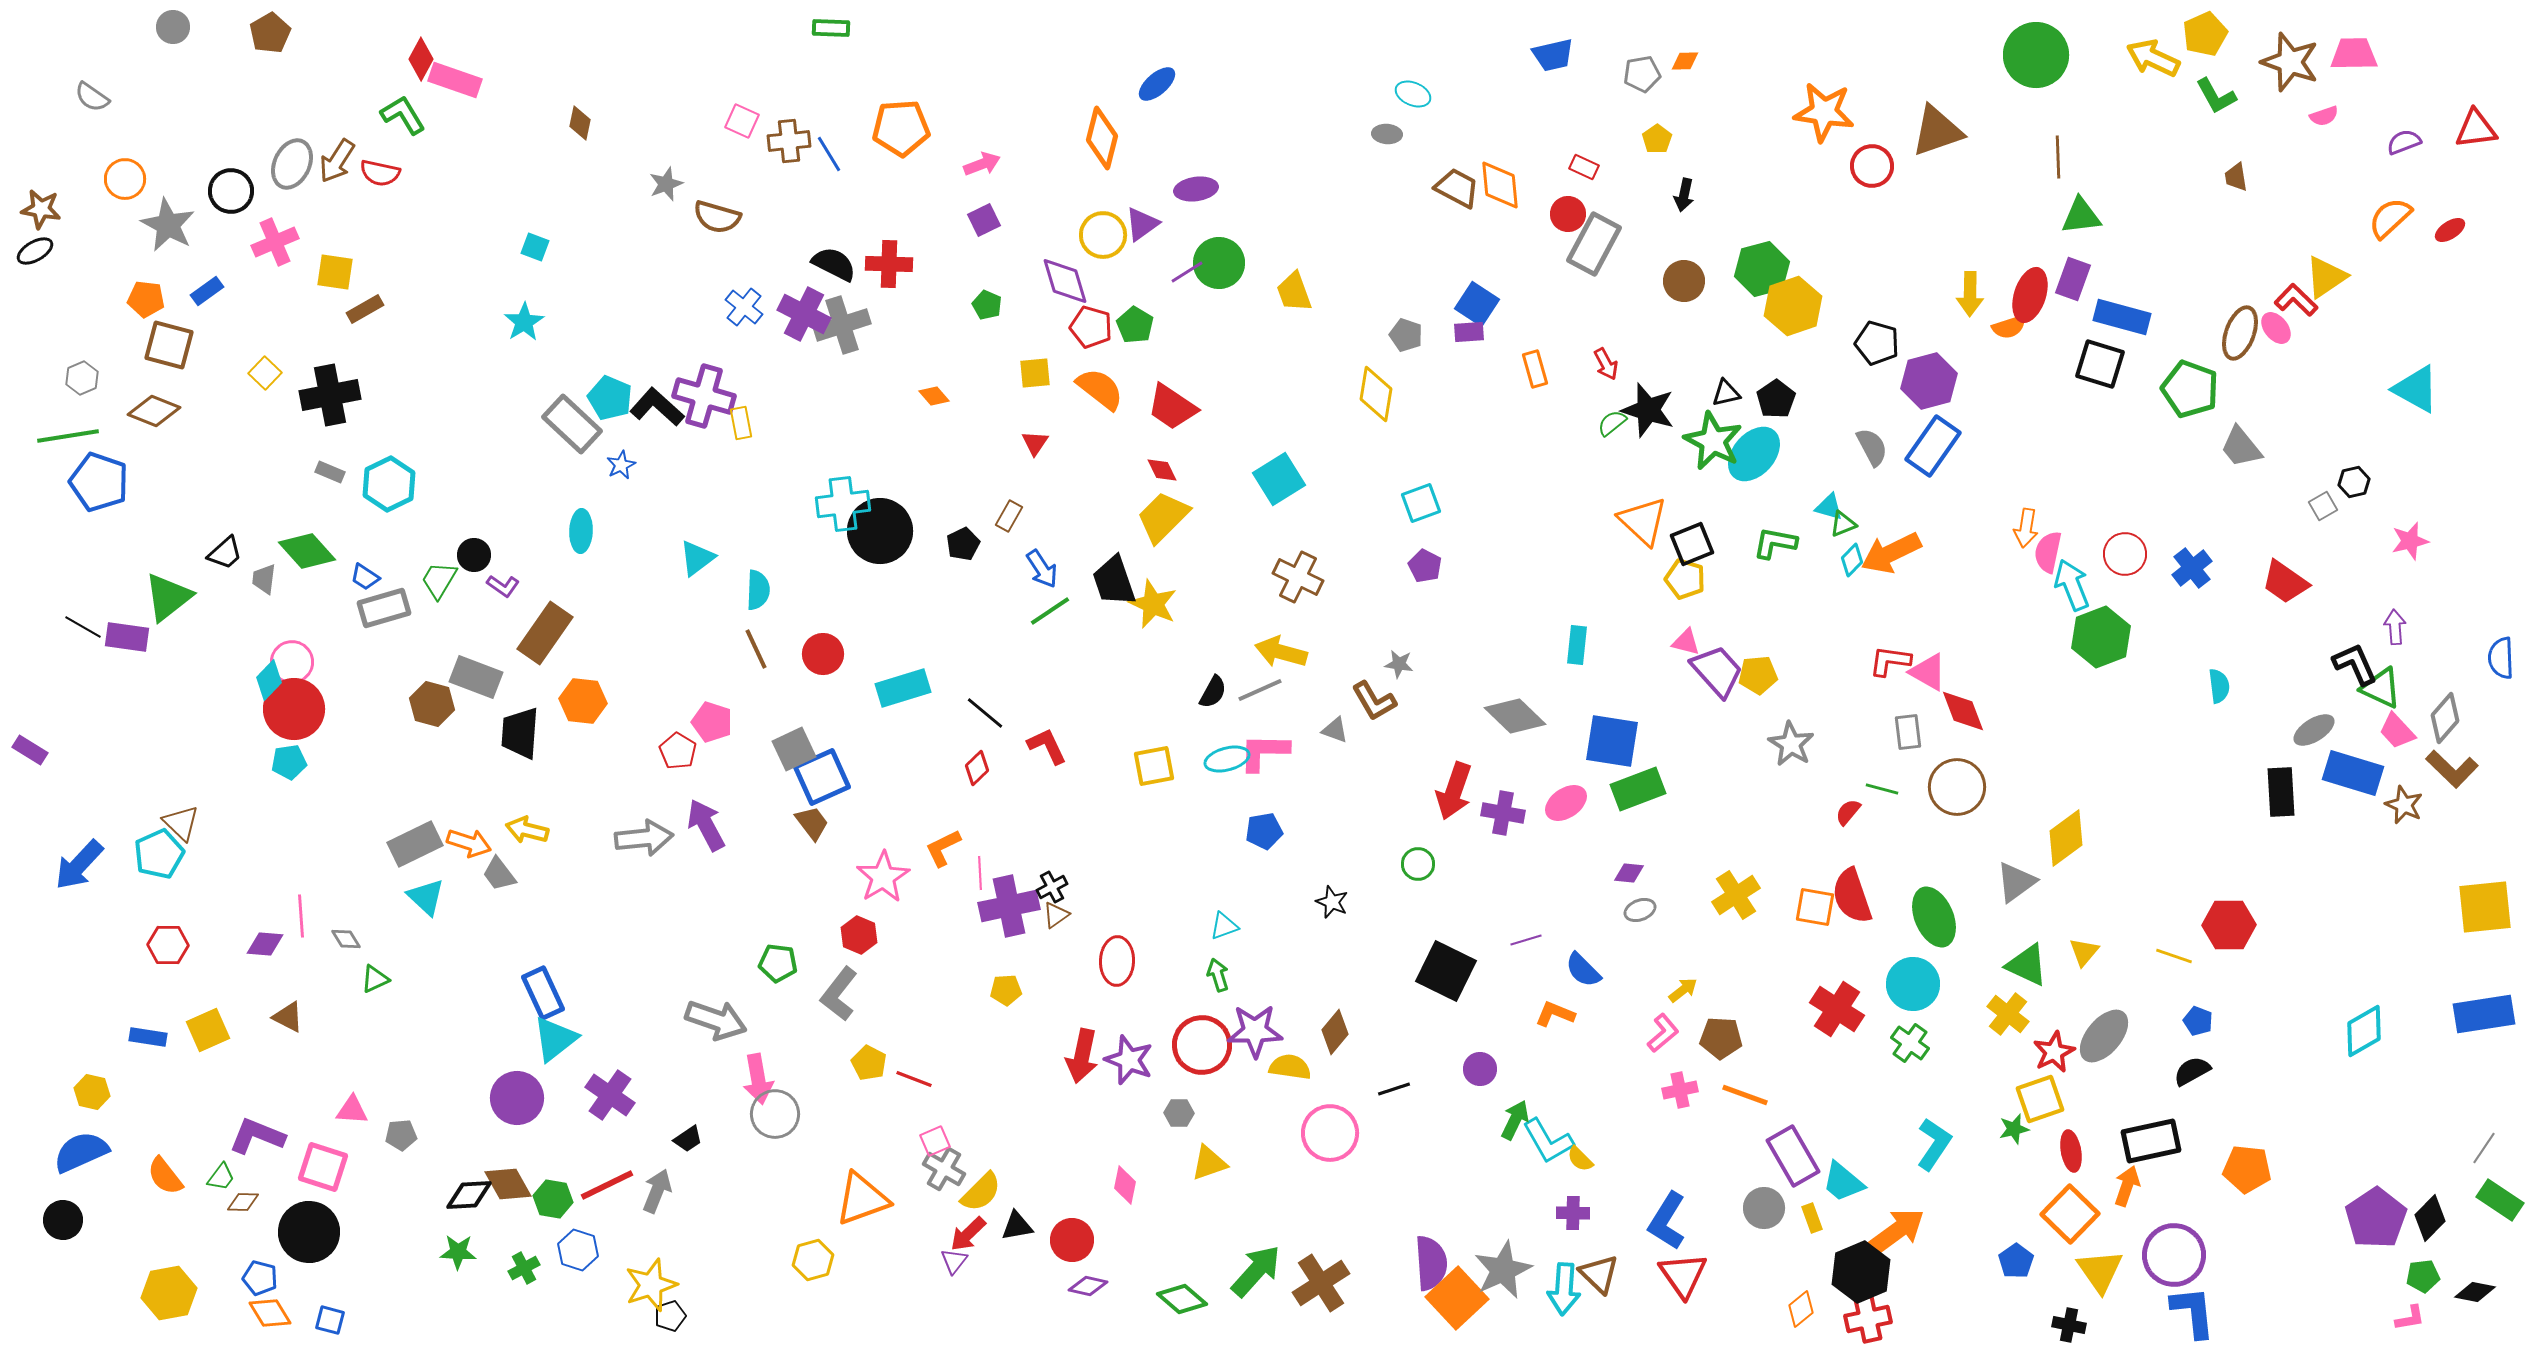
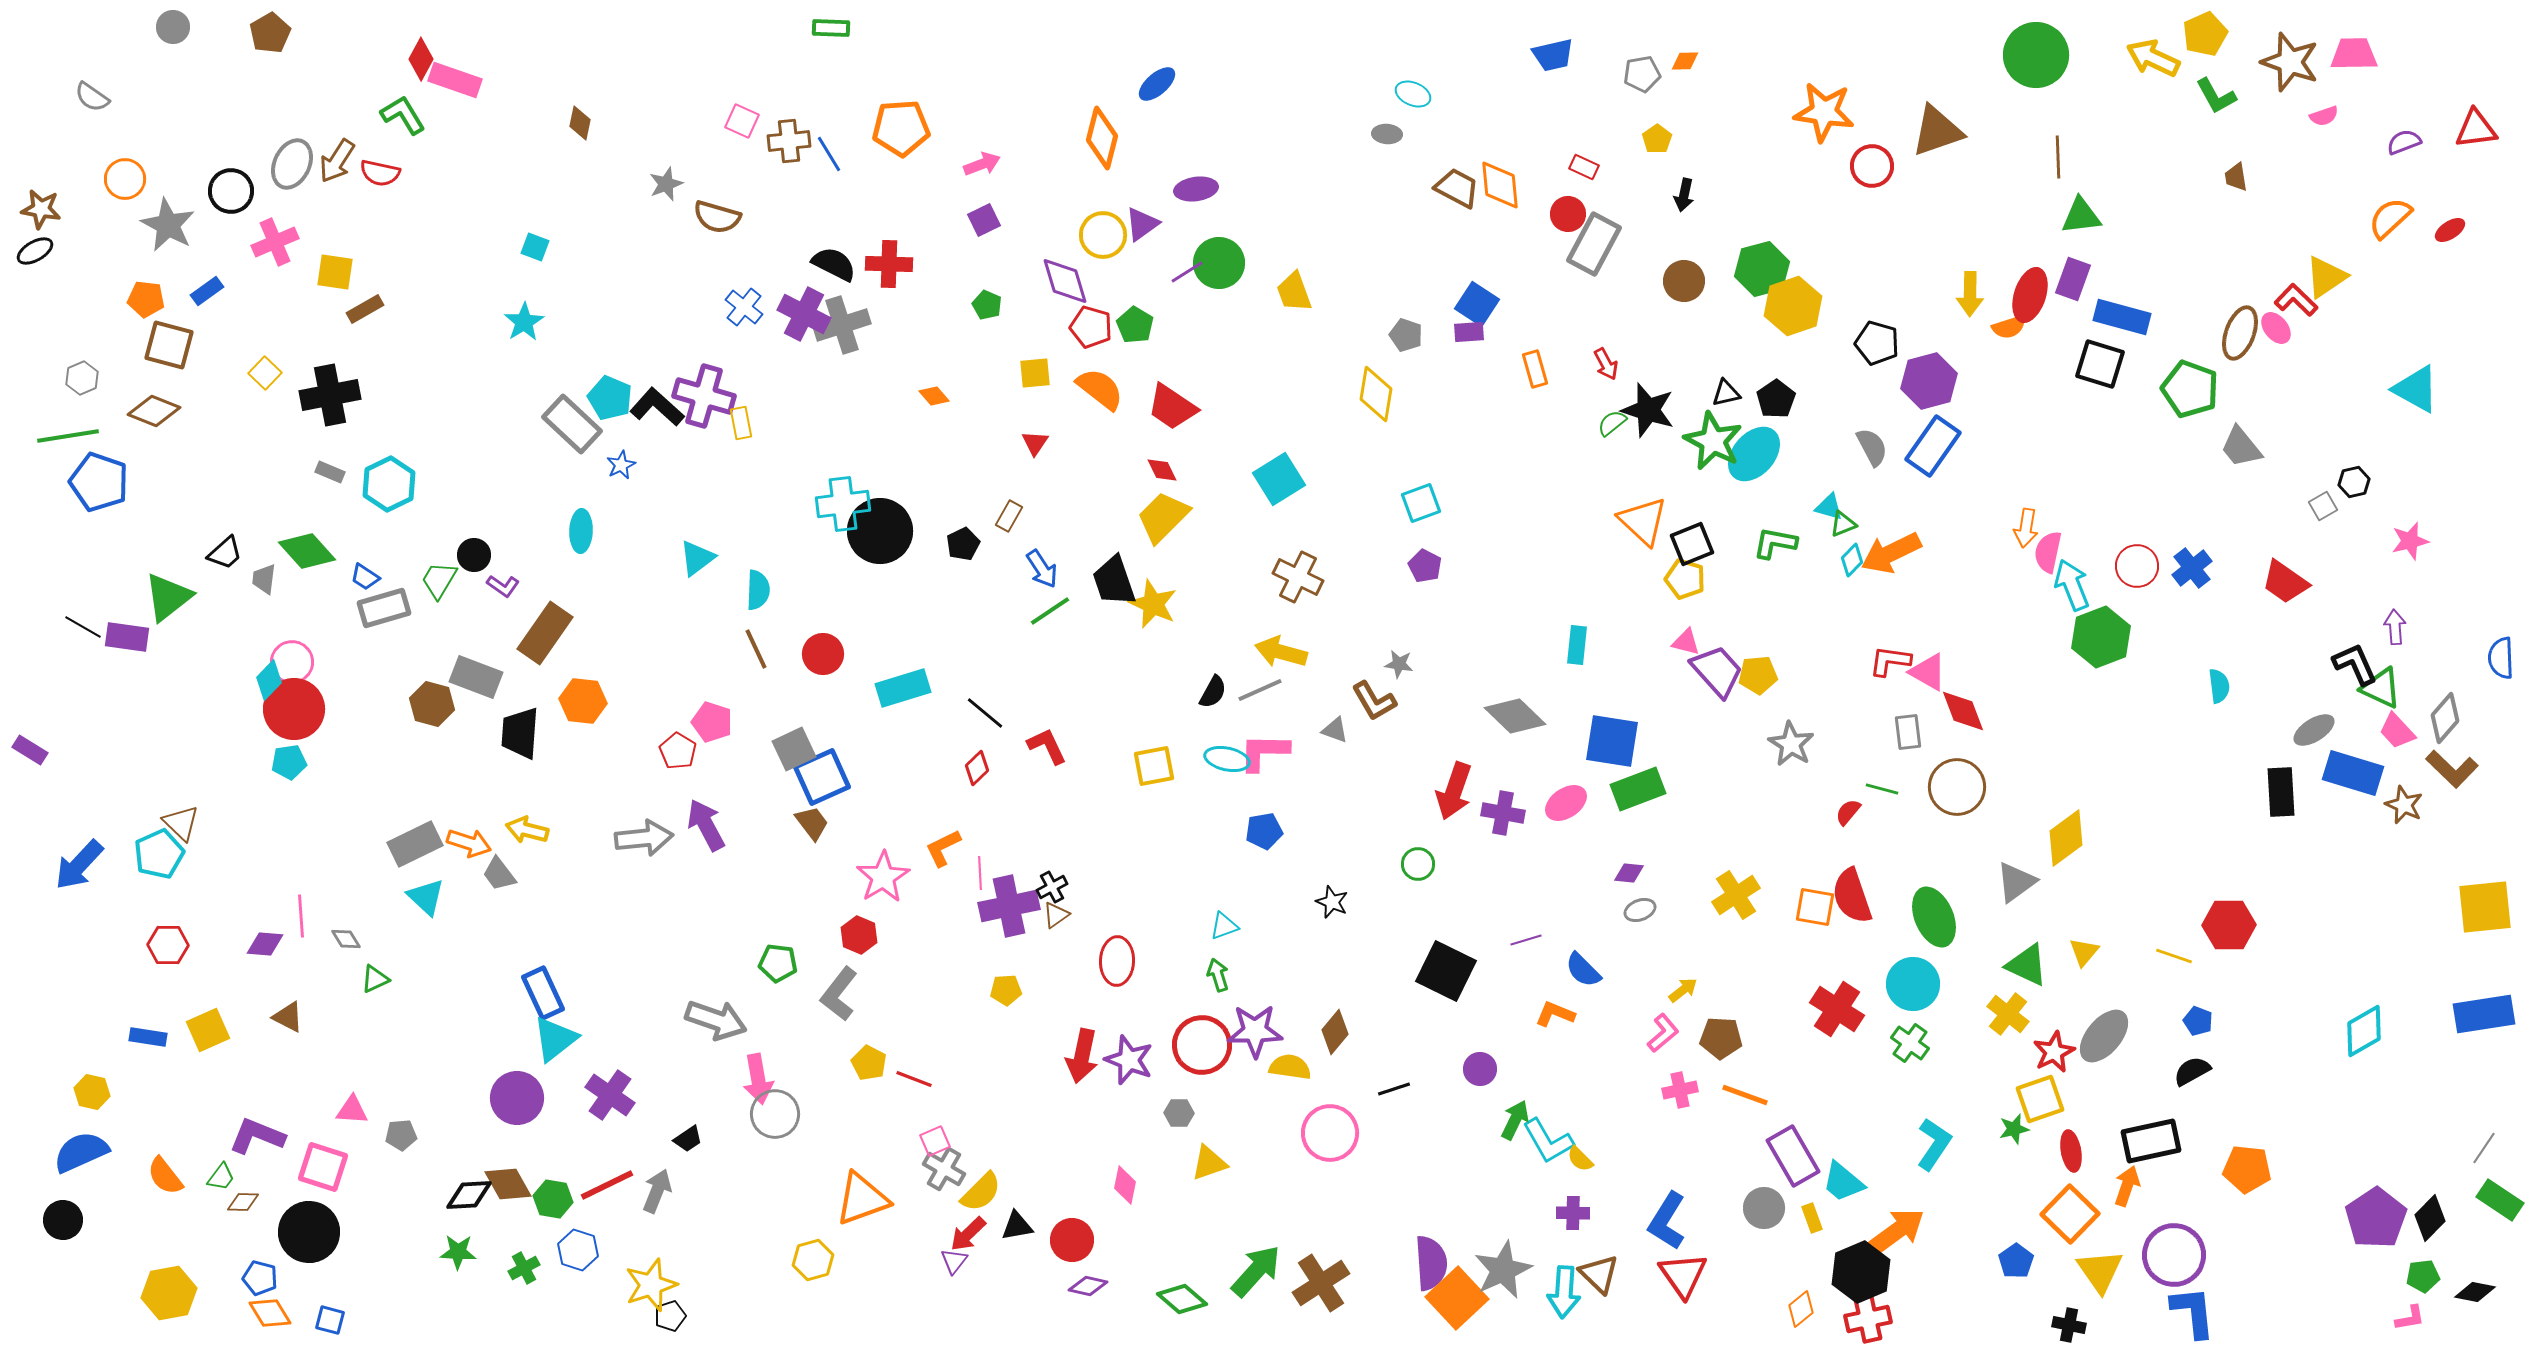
red circle at (2125, 554): moved 12 px right, 12 px down
cyan ellipse at (1227, 759): rotated 27 degrees clockwise
cyan arrow at (1564, 1289): moved 3 px down
